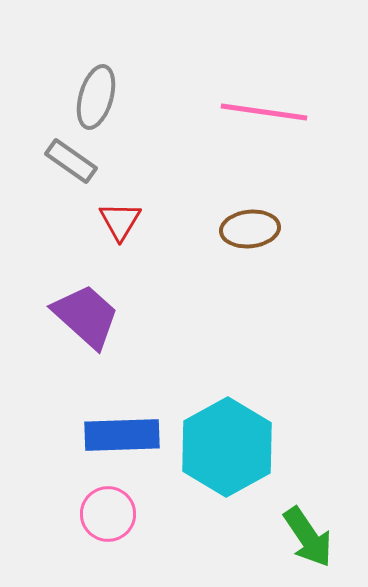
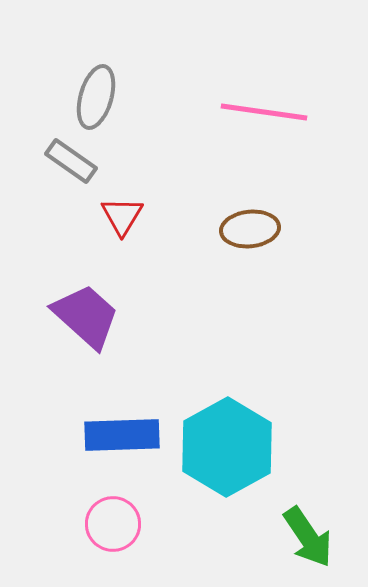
red triangle: moved 2 px right, 5 px up
pink circle: moved 5 px right, 10 px down
